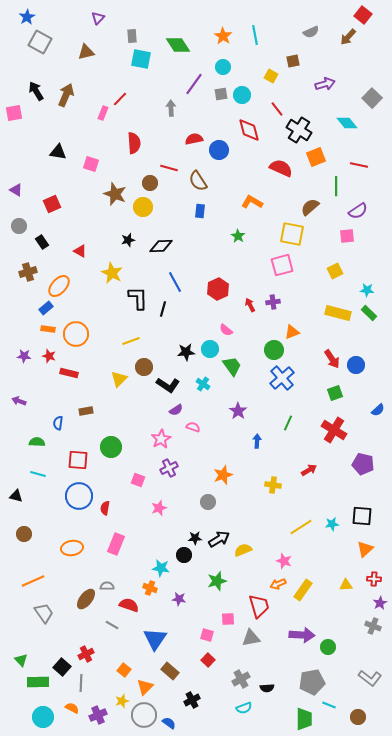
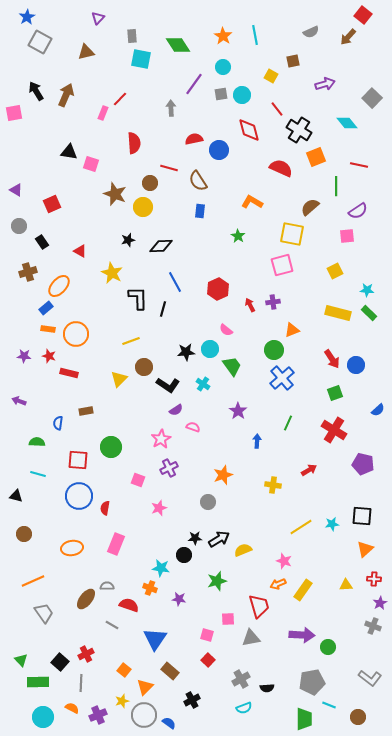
black triangle at (58, 152): moved 11 px right
orange triangle at (292, 332): moved 2 px up
black square at (62, 667): moved 2 px left, 5 px up
